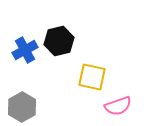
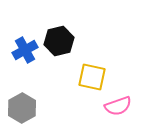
gray hexagon: moved 1 px down
